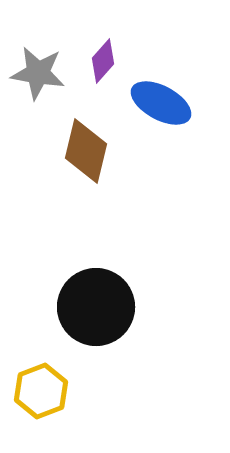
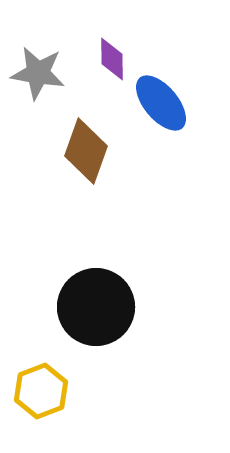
purple diamond: moved 9 px right, 2 px up; rotated 42 degrees counterclockwise
blue ellipse: rotated 22 degrees clockwise
brown diamond: rotated 6 degrees clockwise
